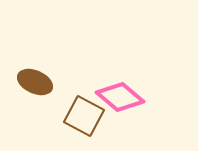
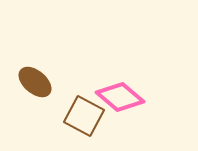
brown ellipse: rotated 16 degrees clockwise
